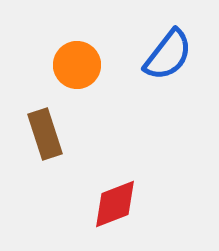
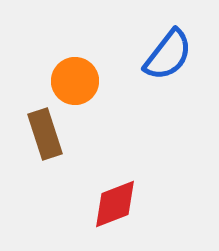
orange circle: moved 2 px left, 16 px down
